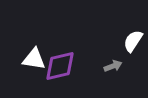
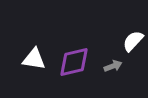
white semicircle: rotated 10 degrees clockwise
purple diamond: moved 14 px right, 4 px up
